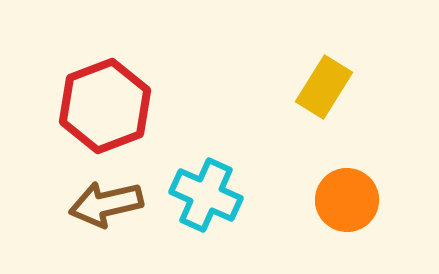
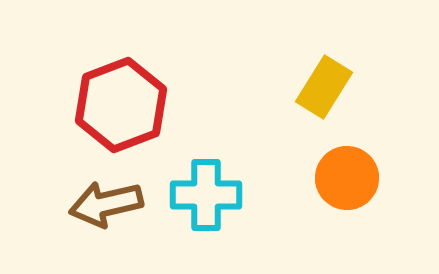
red hexagon: moved 16 px right, 1 px up
cyan cross: rotated 24 degrees counterclockwise
orange circle: moved 22 px up
